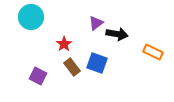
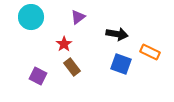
purple triangle: moved 18 px left, 6 px up
orange rectangle: moved 3 px left
blue square: moved 24 px right, 1 px down
